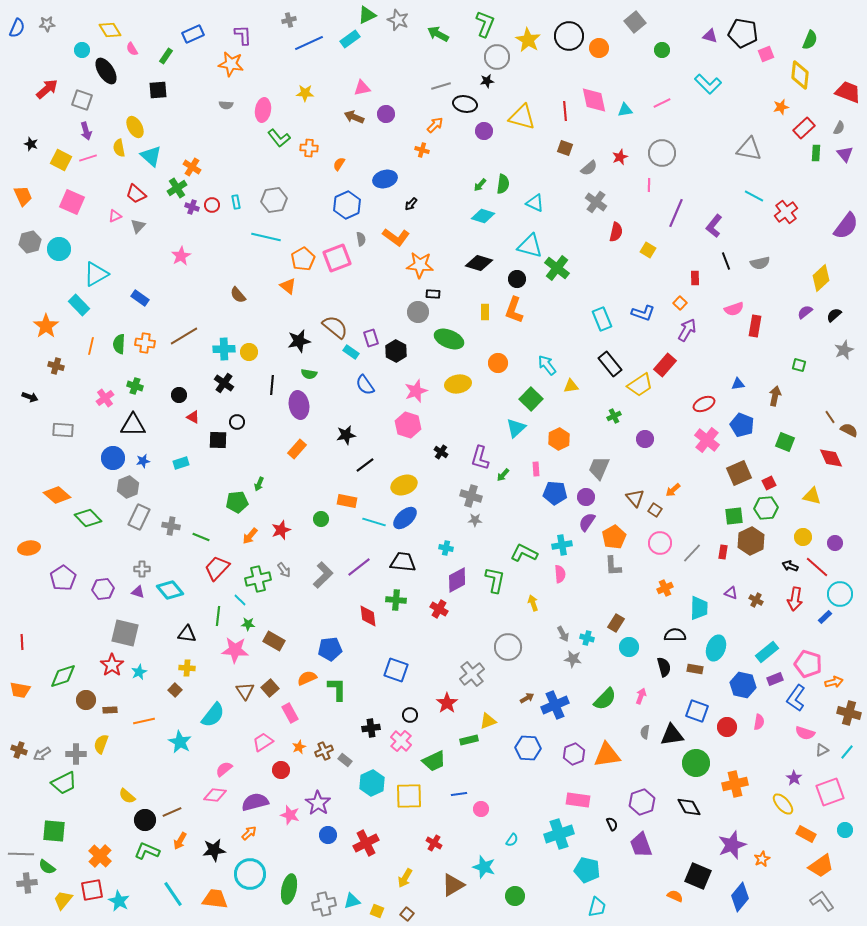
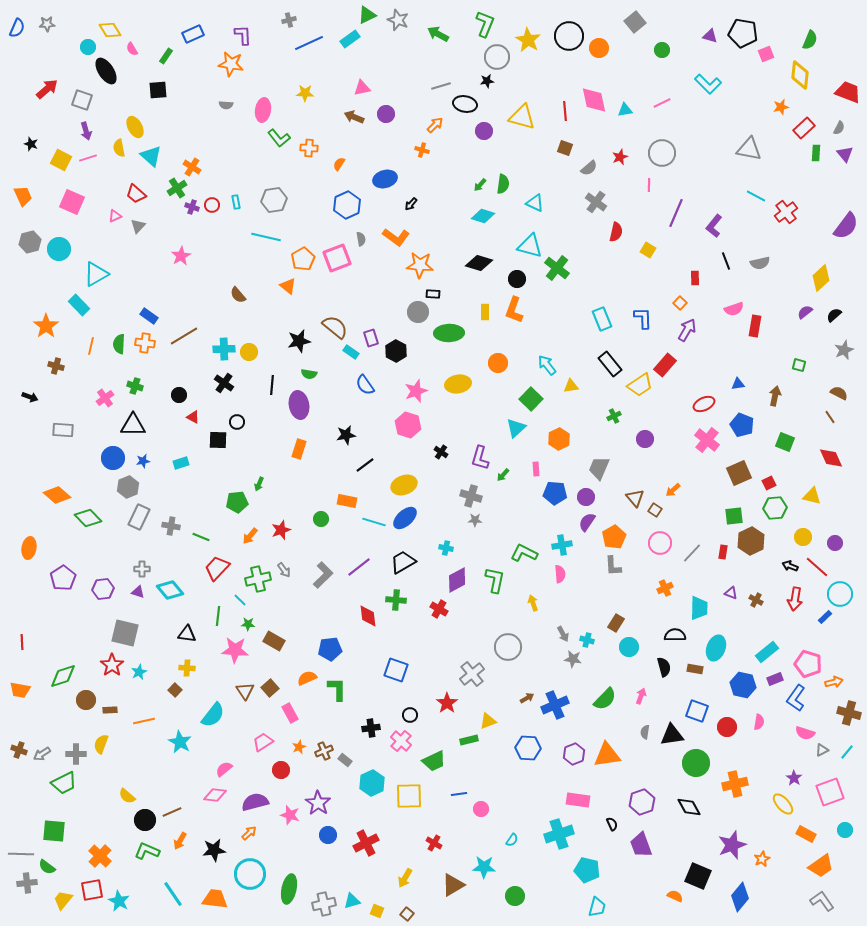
cyan circle at (82, 50): moved 6 px right, 3 px up
cyan line at (754, 196): moved 2 px right
blue rectangle at (140, 298): moved 9 px right, 18 px down
blue L-shape at (643, 313): moved 5 px down; rotated 110 degrees counterclockwise
green ellipse at (449, 339): moved 6 px up; rotated 24 degrees counterclockwise
brown semicircle at (849, 430): moved 10 px left, 37 px up
orange rectangle at (297, 449): moved 2 px right; rotated 24 degrees counterclockwise
green hexagon at (766, 508): moved 9 px right
orange ellipse at (29, 548): rotated 70 degrees counterclockwise
black trapezoid at (403, 562): rotated 36 degrees counterclockwise
cyan cross at (587, 638): moved 2 px down
cyan star at (484, 867): rotated 15 degrees counterclockwise
